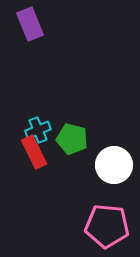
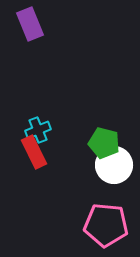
green pentagon: moved 32 px right, 4 px down
pink pentagon: moved 1 px left, 1 px up
